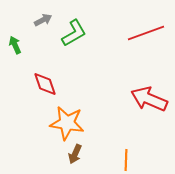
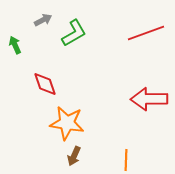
red arrow: rotated 24 degrees counterclockwise
brown arrow: moved 1 px left, 2 px down
